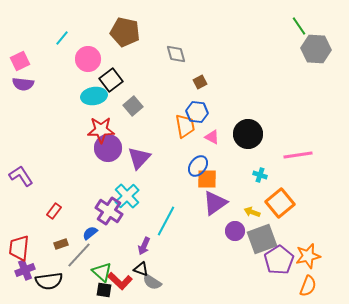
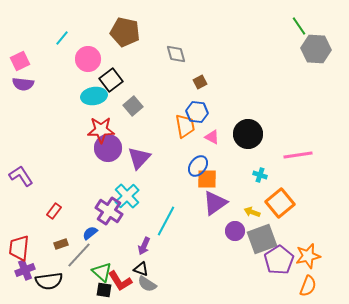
red L-shape at (120, 281): rotated 15 degrees clockwise
gray semicircle at (152, 282): moved 5 px left, 2 px down
